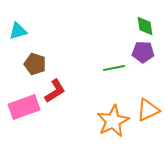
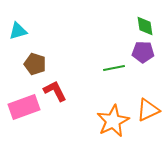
red L-shape: rotated 85 degrees counterclockwise
